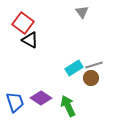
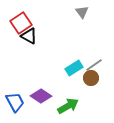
red square: moved 2 px left; rotated 20 degrees clockwise
black triangle: moved 1 px left, 4 px up
gray line: rotated 18 degrees counterclockwise
purple diamond: moved 2 px up
blue trapezoid: rotated 10 degrees counterclockwise
green arrow: rotated 85 degrees clockwise
